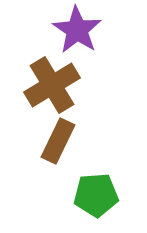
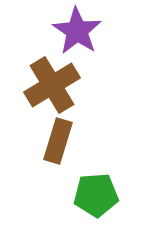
purple star: moved 1 px down
brown rectangle: rotated 9 degrees counterclockwise
